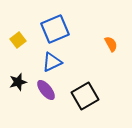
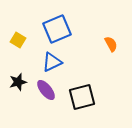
blue square: moved 2 px right
yellow square: rotated 21 degrees counterclockwise
black square: moved 3 px left, 1 px down; rotated 16 degrees clockwise
